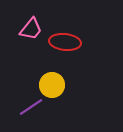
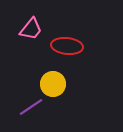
red ellipse: moved 2 px right, 4 px down
yellow circle: moved 1 px right, 1 px up
